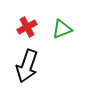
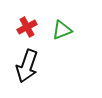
green triangle: moved 1 px down
